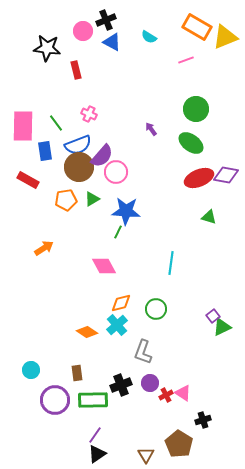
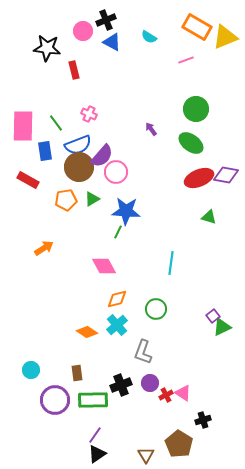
red rectangle at (76, 70): moved 2 px left
orange diamond at (121, 303): moved 4 px left, 4 px up
